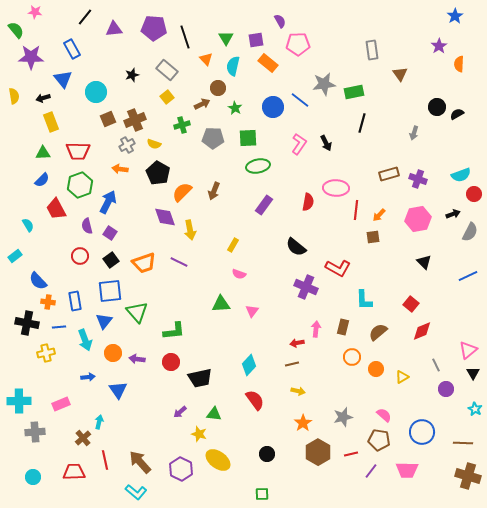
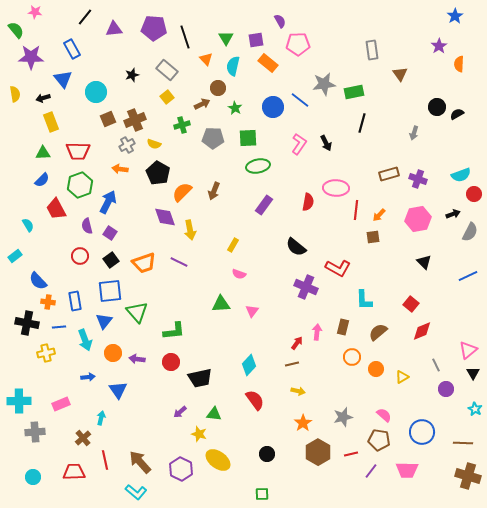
yellow semicircle at (14, 96): moved 1 px right, 2 px up
pink arrow at (316, 329): moved 1 px right, 3 px down
red arrow at (297, 343): rotated 136 degrees clockwise
cyan arrow at (99, 422): moved 2 px right, 4 px up
